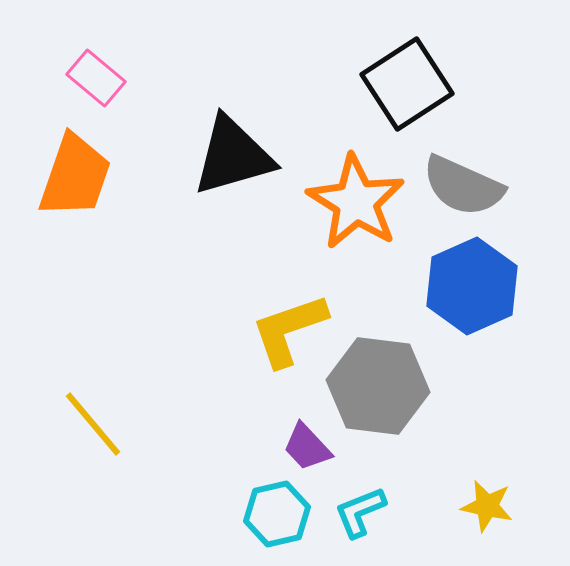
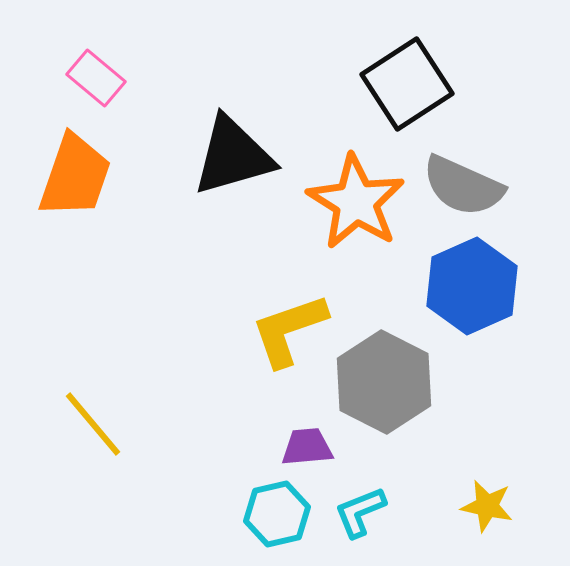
gray hexagon: moved 6 px right, 4 px up; rotated 20 degrees clockwise
purple trapezoid: rotated 128 degrees clockwise
